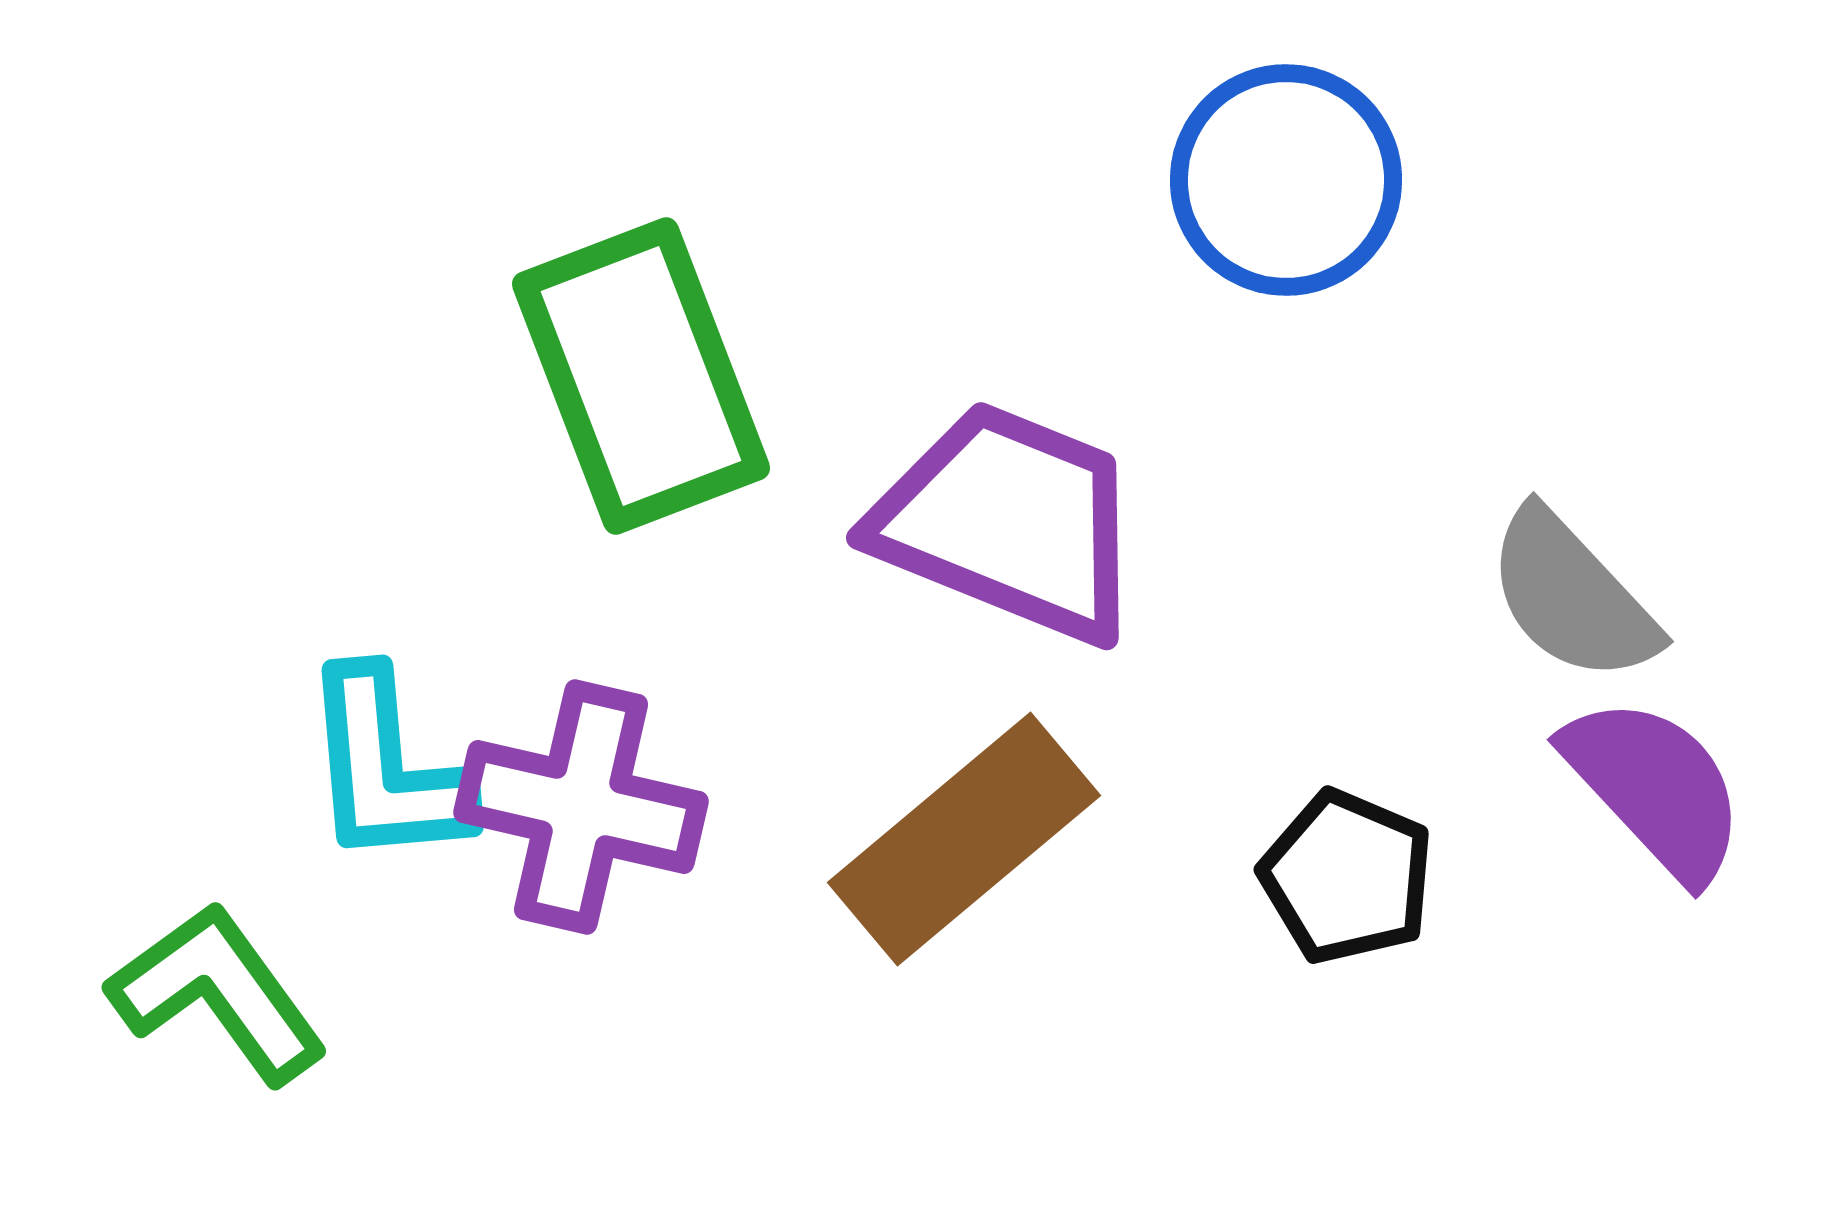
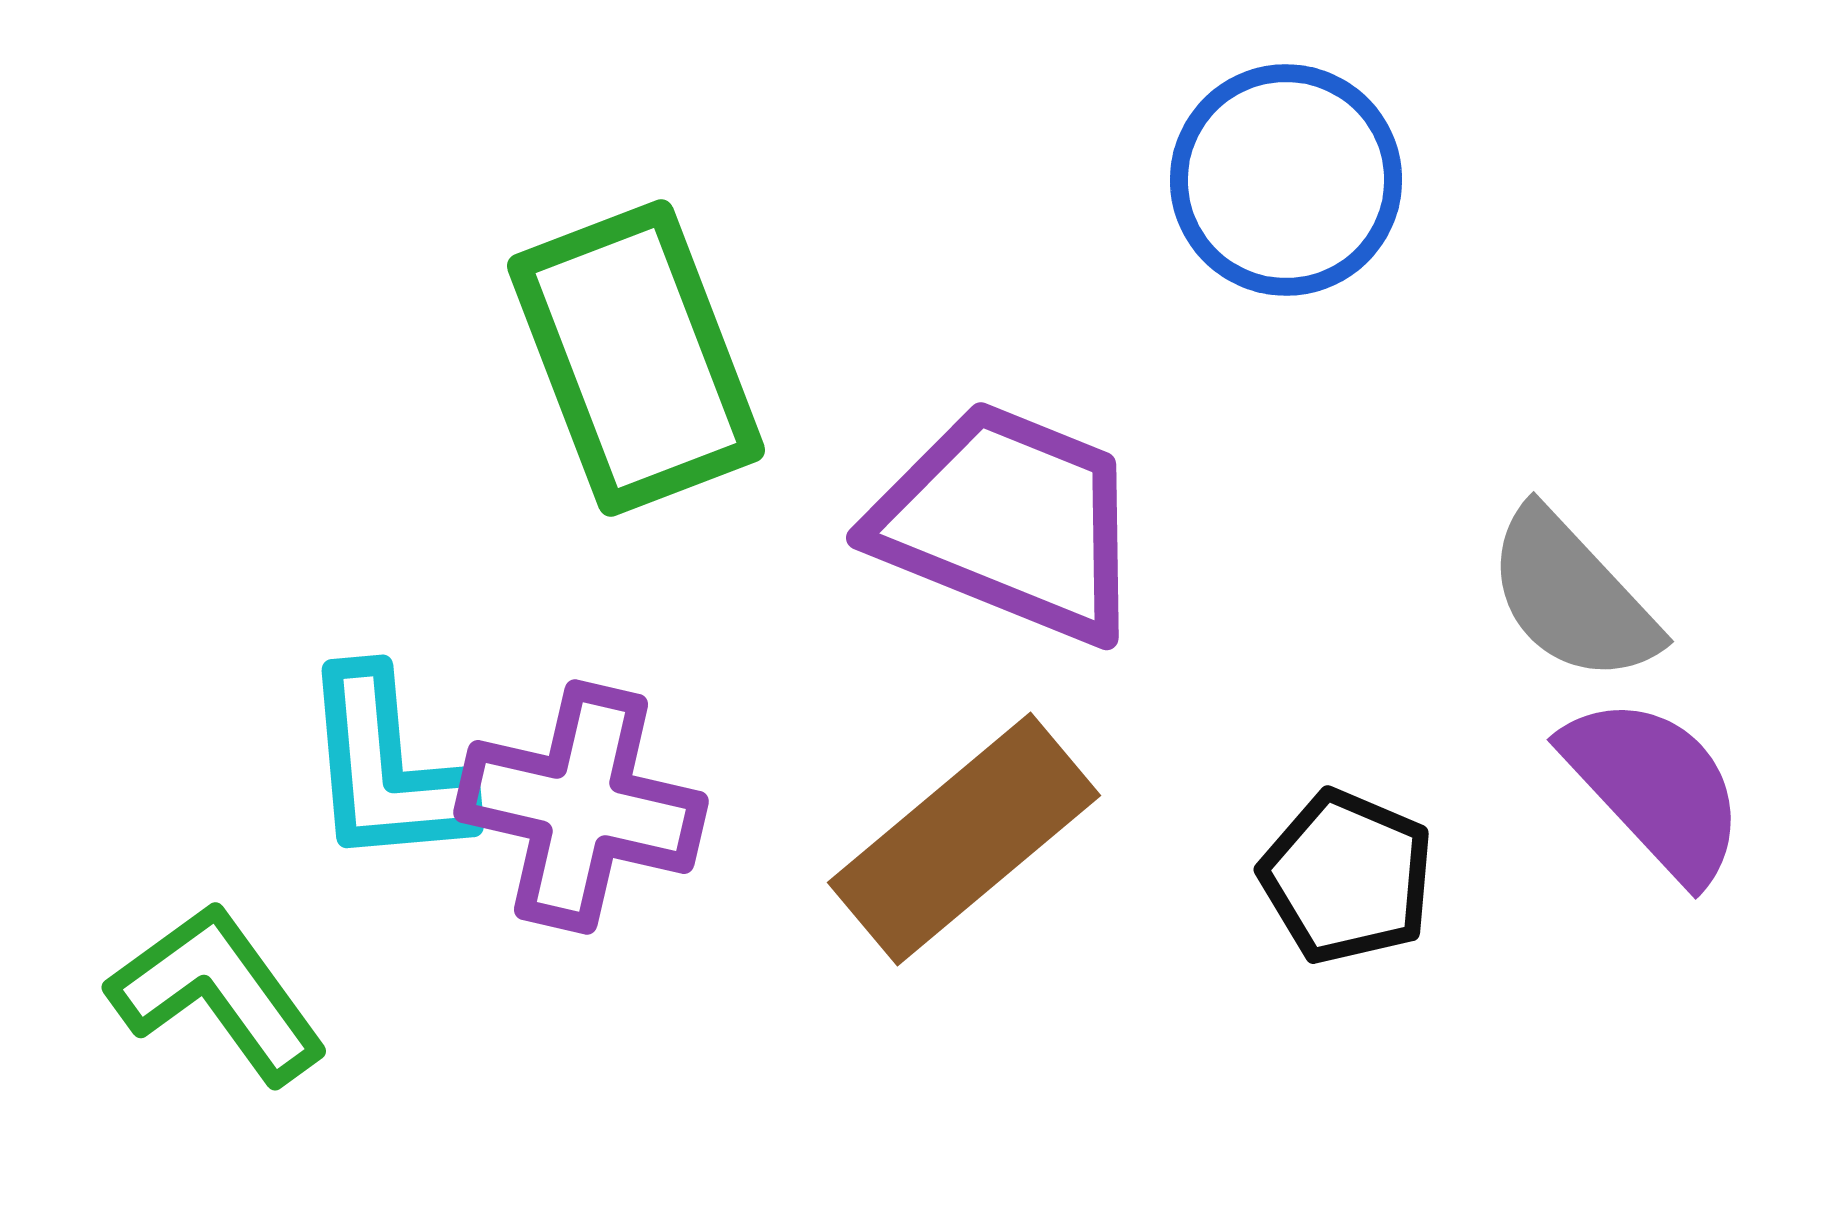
green rectangle: moved 5 px left, 18 px up
